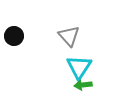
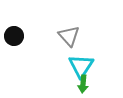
cyan triangle: moved 2 px right, 1 px up
green arrow: moved 1 px up; rotated 78 degrees counterclockwise
